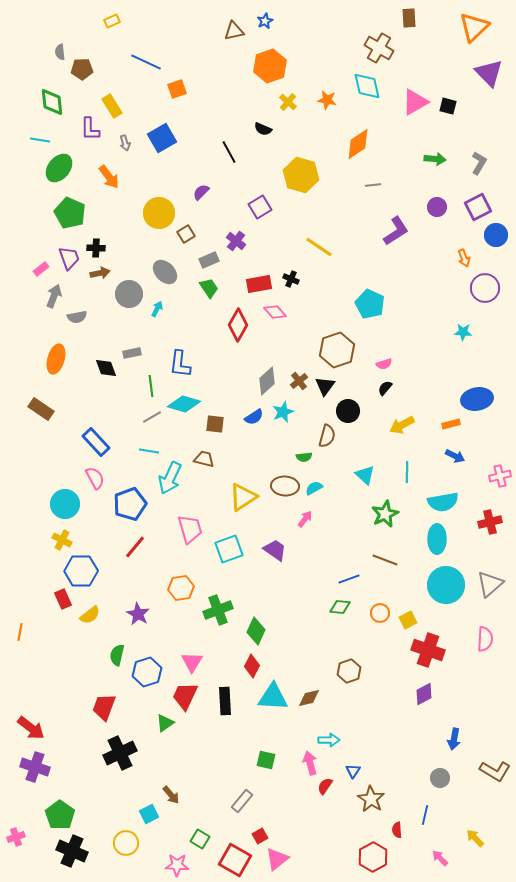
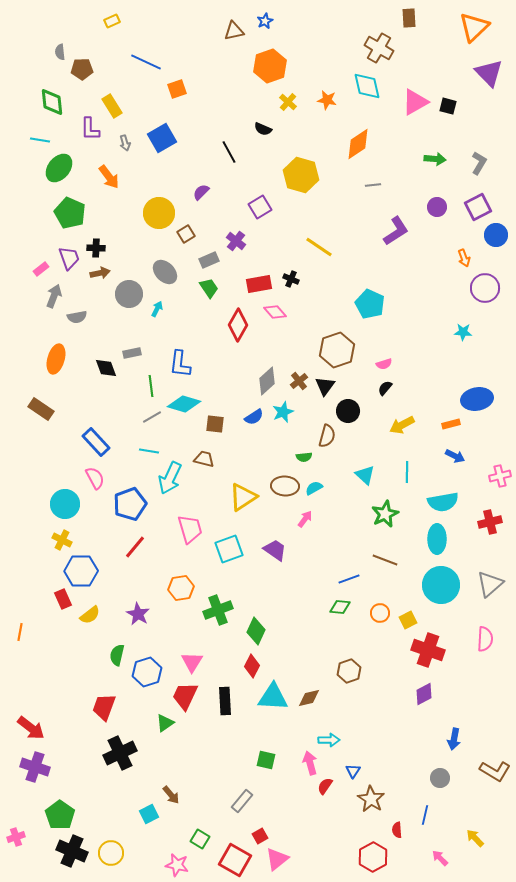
cyan circle at (446, 585): moved 5 px left
yellow circle at (126, 843): moved 15 px left, 10 px down
pink star at (177, 865): rotated 10 degrees clockwise
